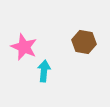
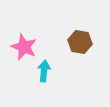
brown hexagon: moved 4 px left
